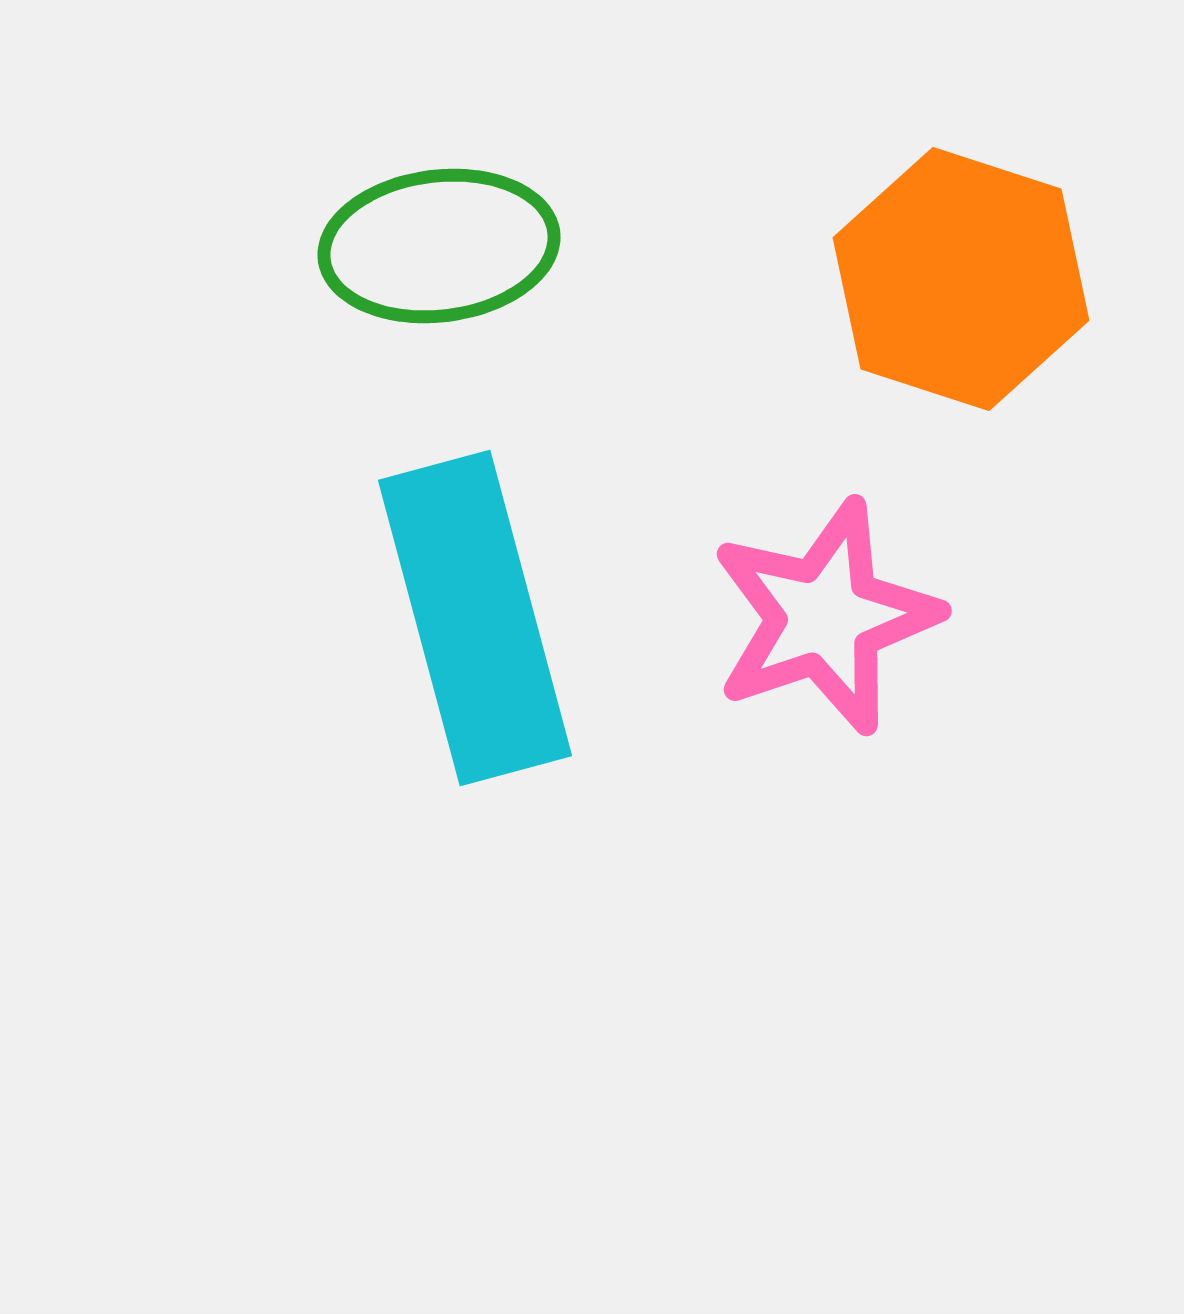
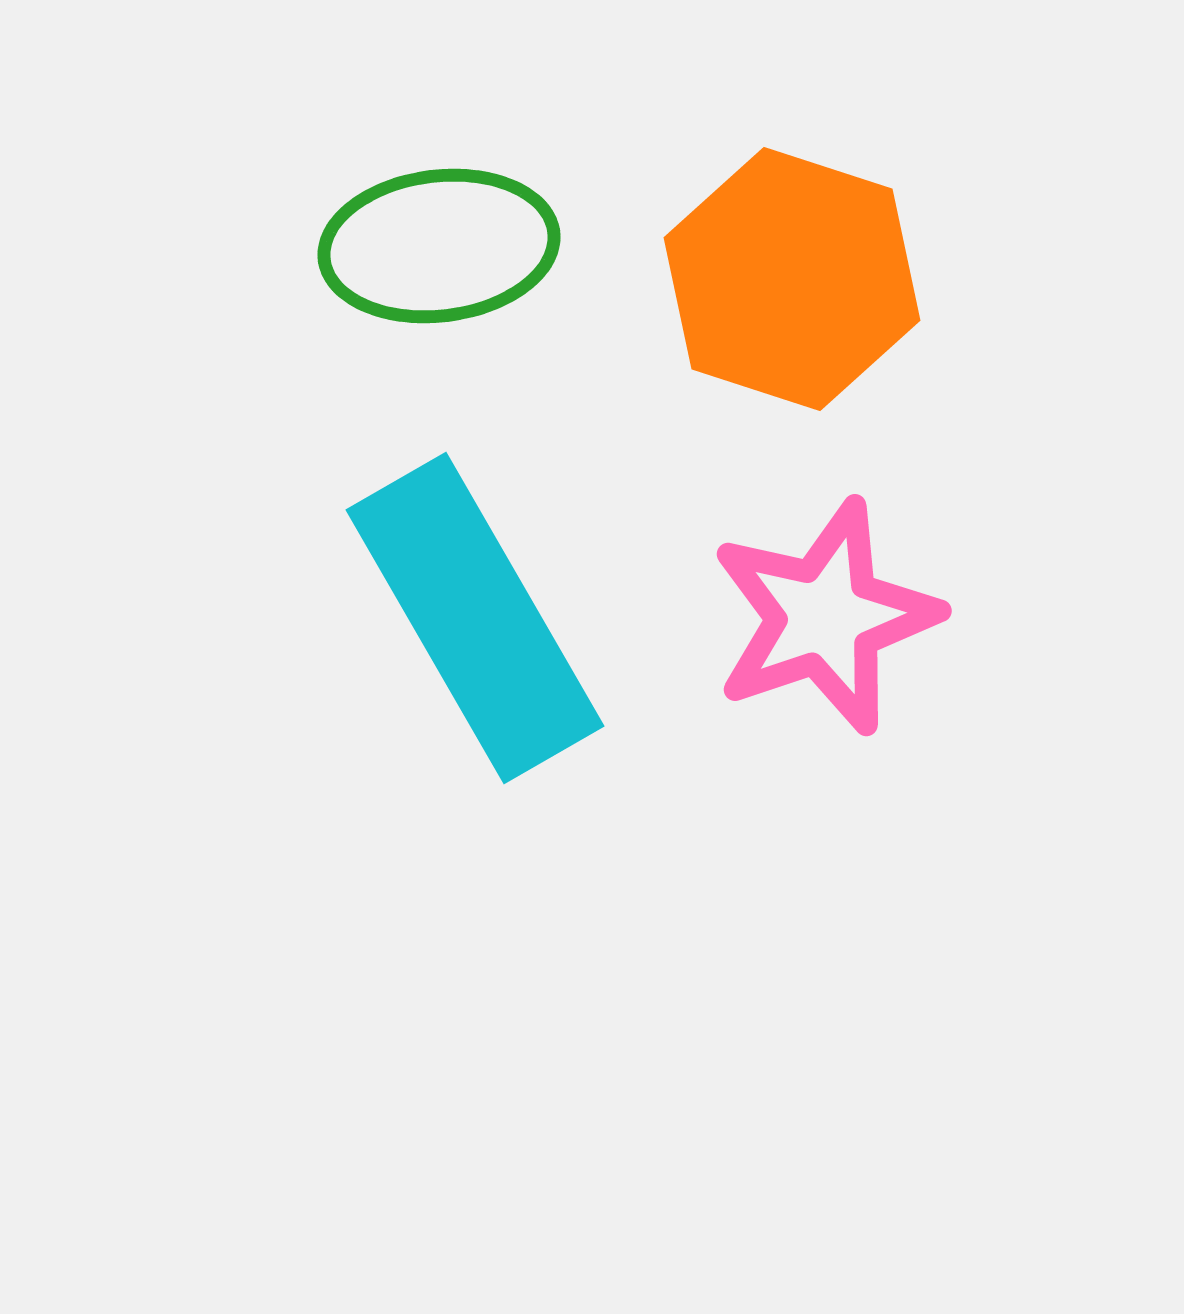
orange hexagon: moved 169 px left
cyan rectangle: rotated 15 degrees counterclockwise
